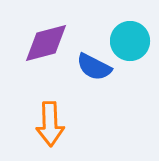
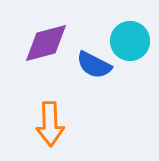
blue semicircle: moved 2 px up
